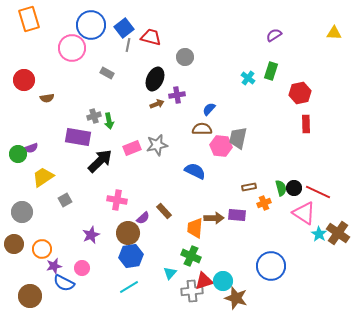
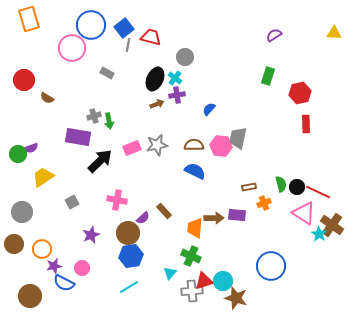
green rectangle at (271, 71): moved 3 px left, 5 px down
cyan cross at (248, 78): moved 73 px left
brown semicircle at (47, 98): rotated 40 degrees clockwise
brown semicircle at (202, 129): moved 8 px left, 16 px down
green semicircle at (281, 188): moved 4 px up
black circle at (294, 188): moved 3 px right, 1 px up
gray square at (65, 200): moved 7 px right, 2 px down
brown cross at (338, 233): moved 6 px left, 8 px up
